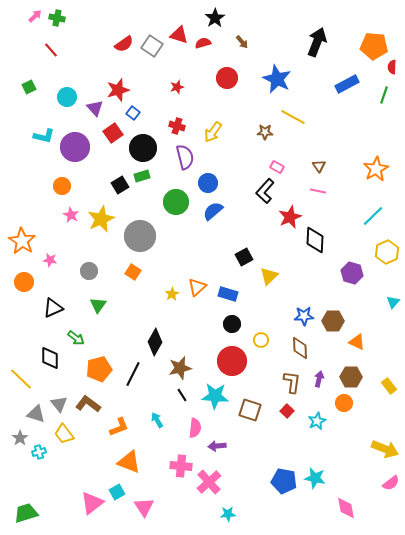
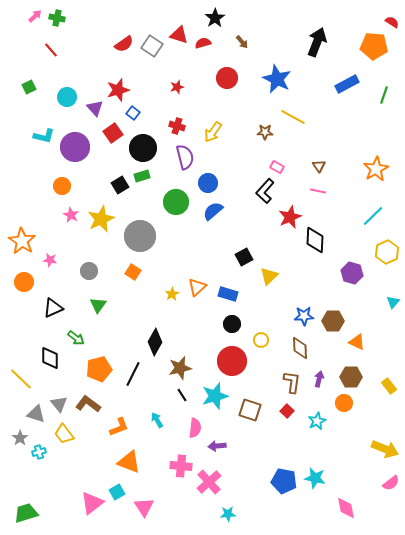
red semicircle at (392, 67): moved 45 px up; rotated 120 degrees clockwise
cyan star at (215, 396): rotated 20 degrees counterclockwise
